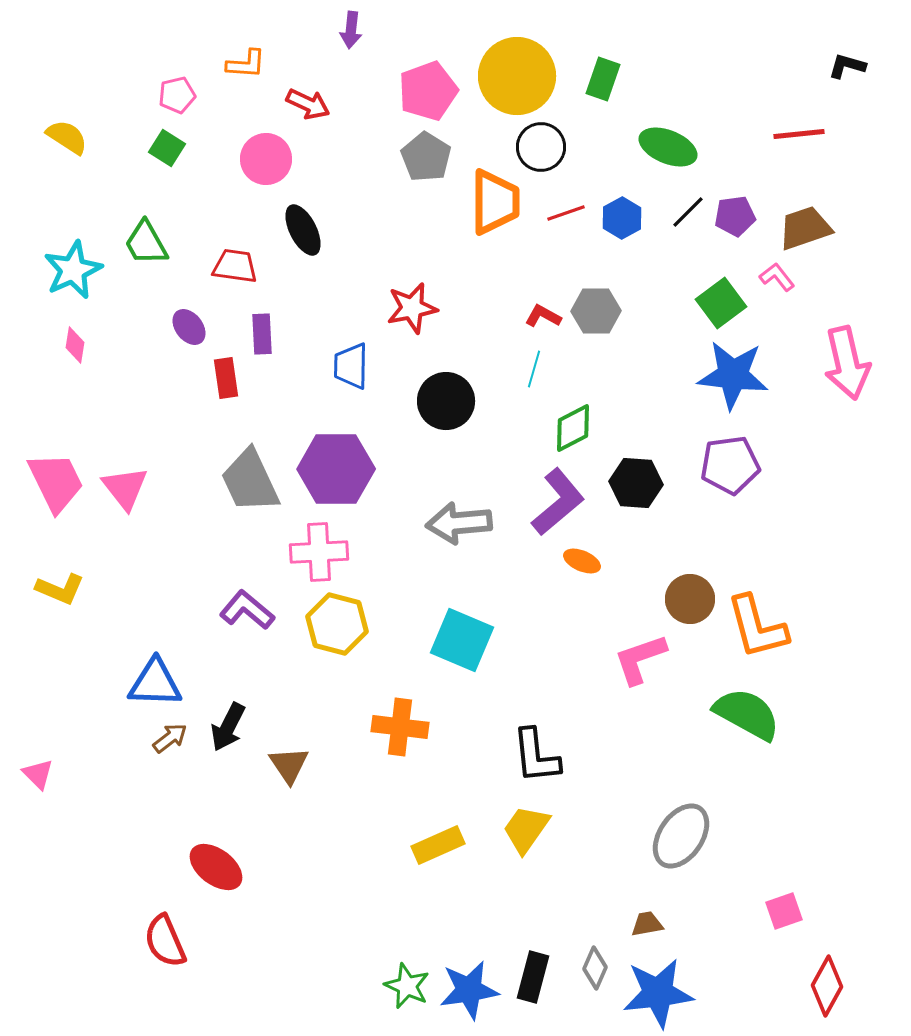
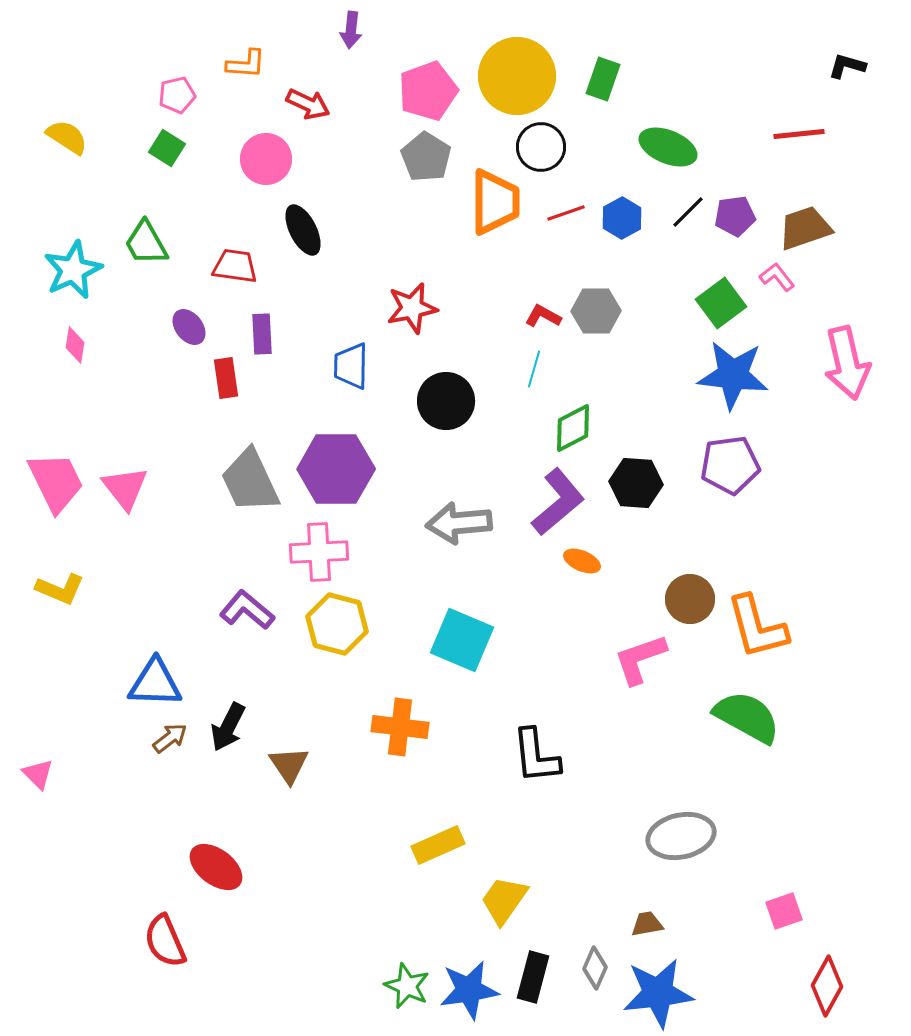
green semicircle at (747, 714): moved 3 px down
yellow trapezoid at (526, 829): moved 22 px left, 71 px down
gray ellipse at (681, 836): rotated 44 degrees clockwise
